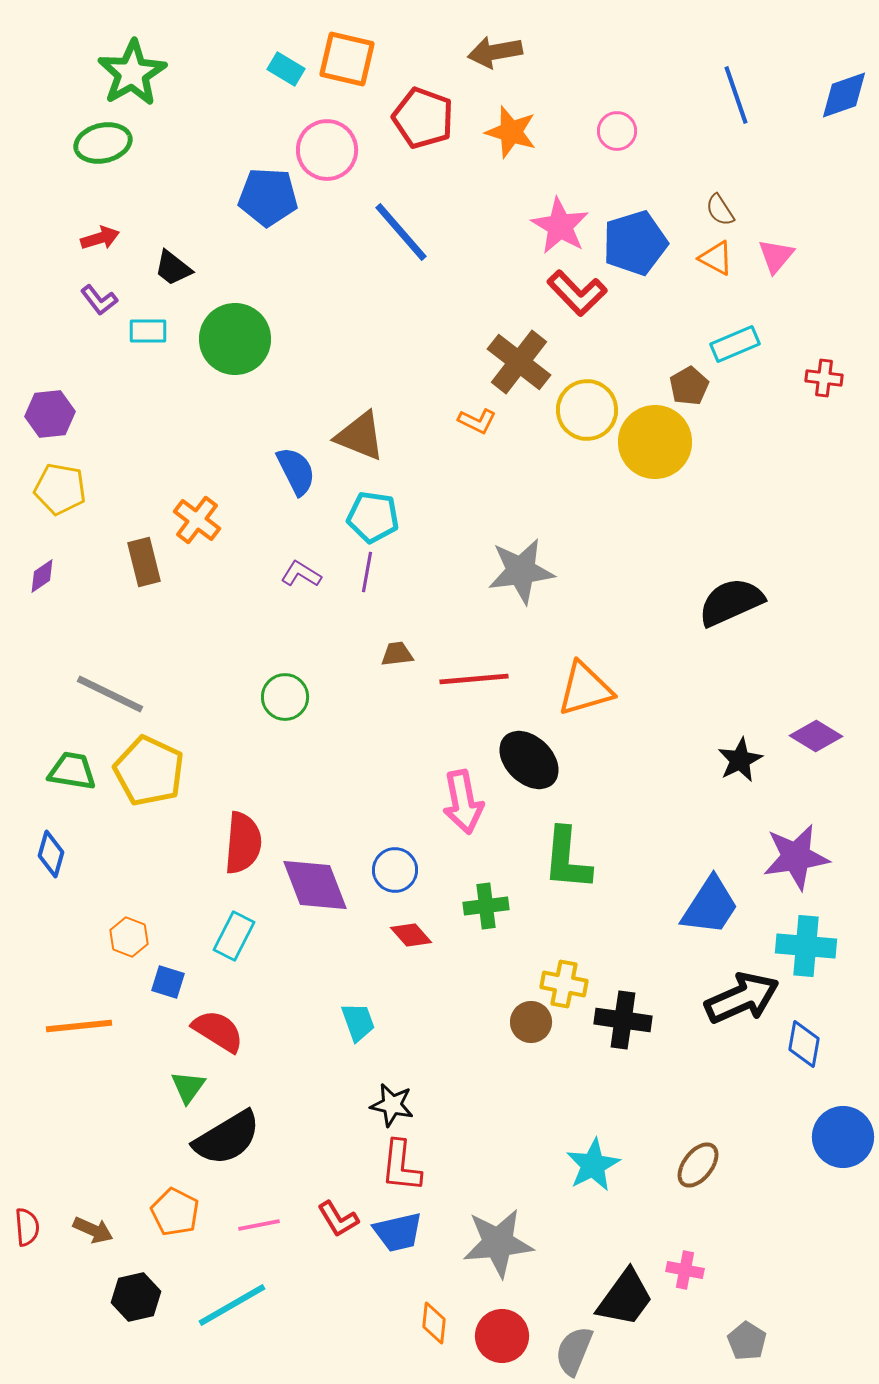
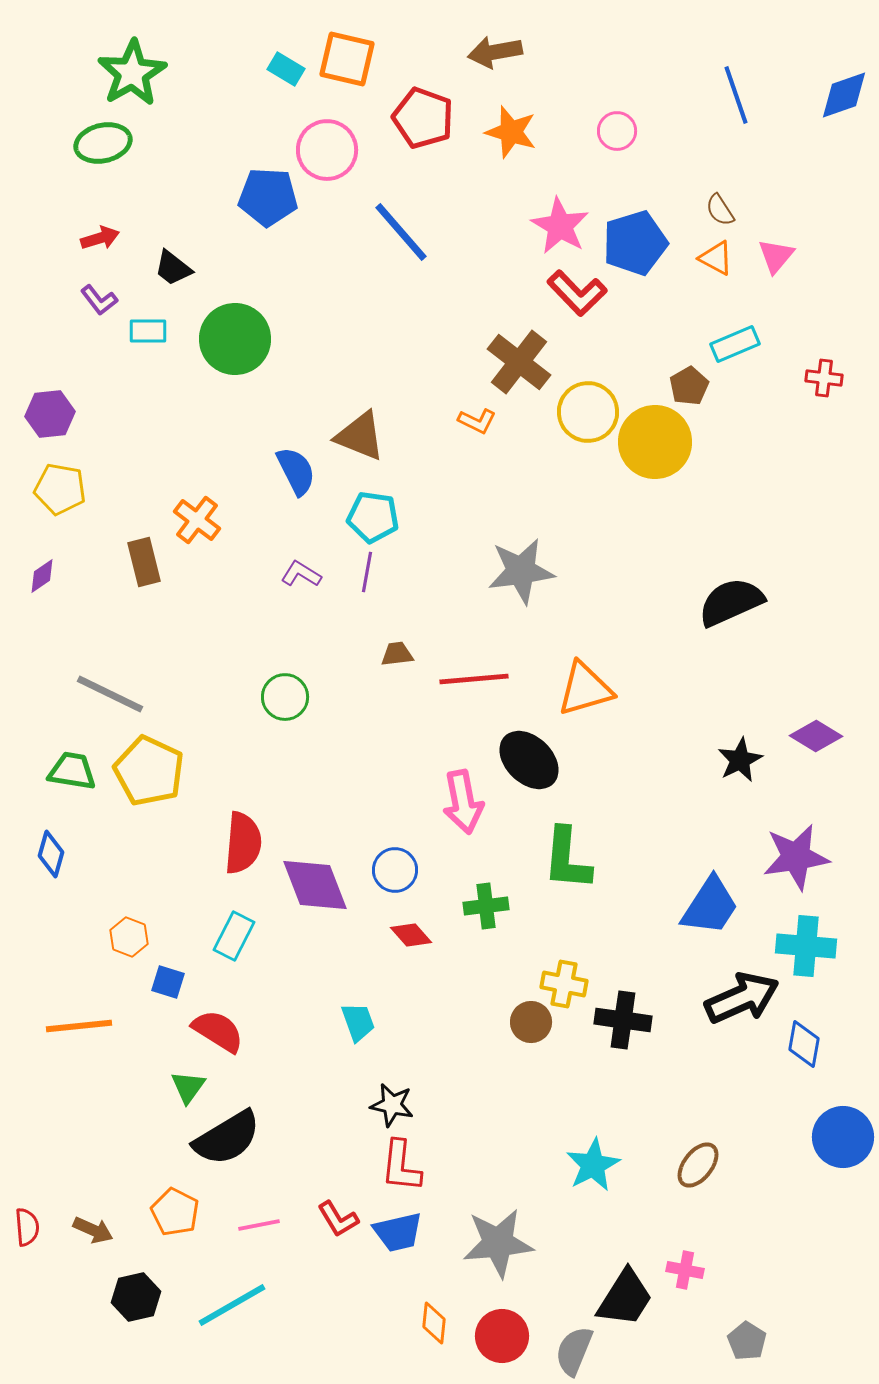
yellow circle at (587, 410): moved 1 px right, 2 px down
black trapezoid at (625, 1298): rotated 4 degrees counterclockwise
